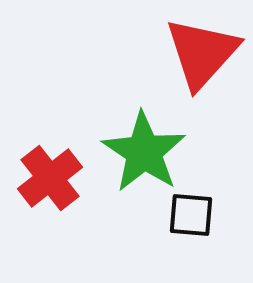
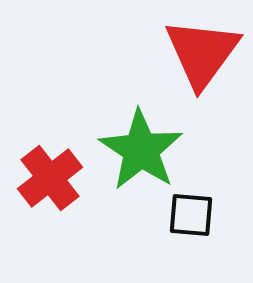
red triangle: rotated 6 degrees counterclockwise
green star: moved 3 px left, 2 px up
